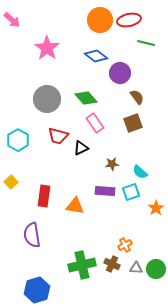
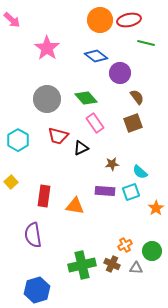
purple semicircle: moved 1 px right
green circle: moved 4 px left, 18 px up
